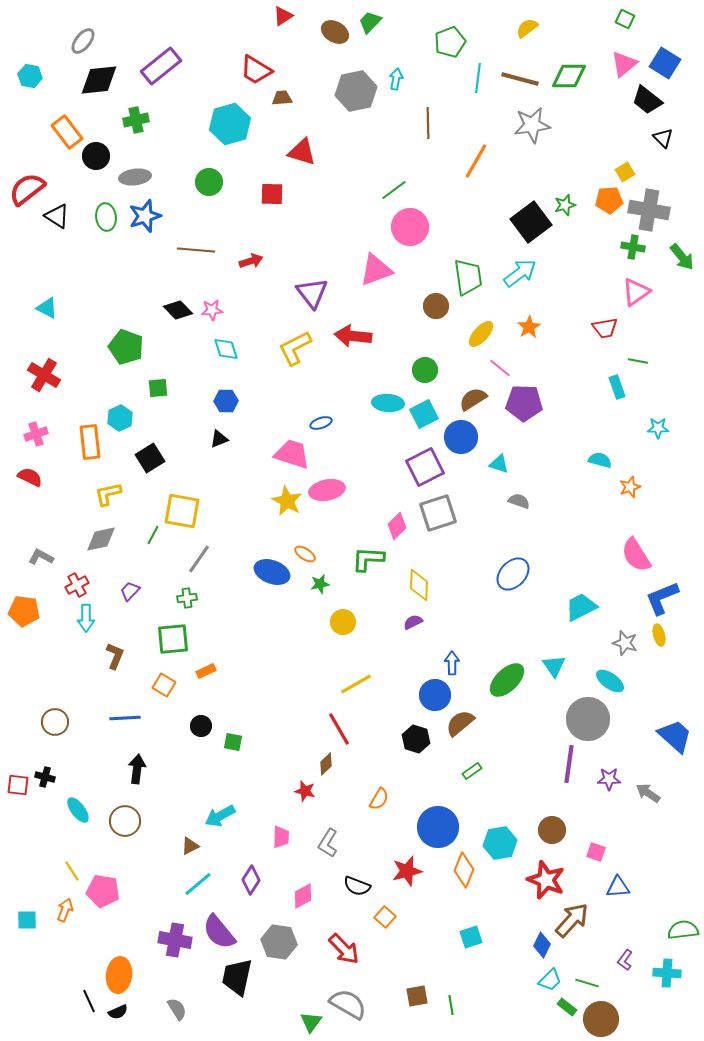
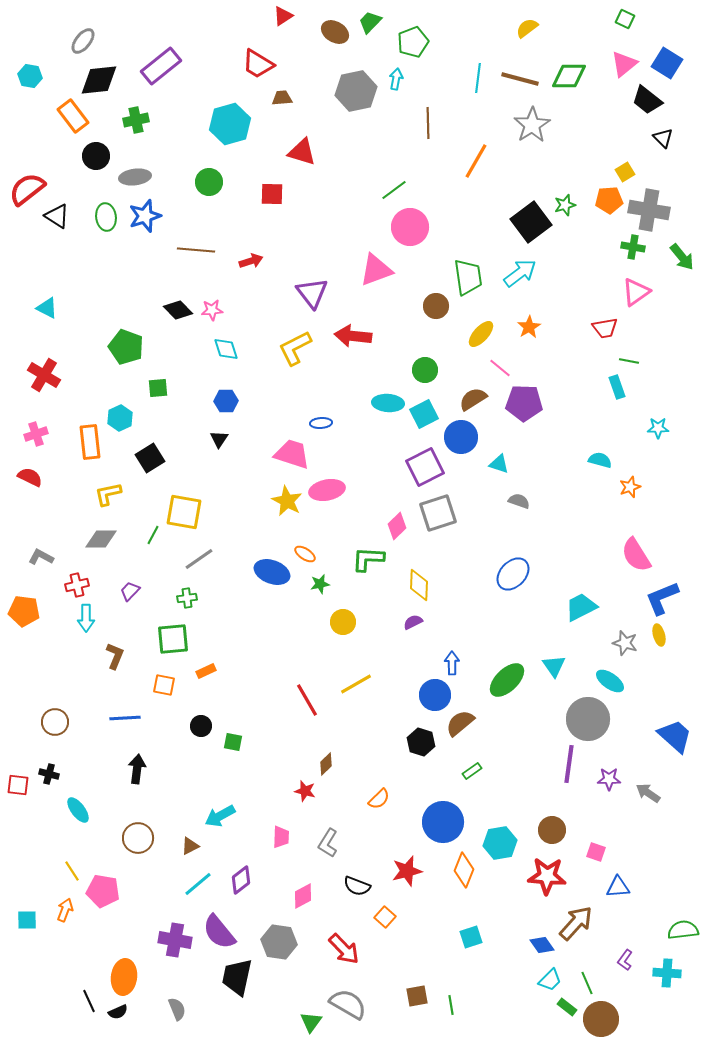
green pentagon at (450, 42): moved 37 px left
blue square at (665, 63): moved 2 px right
red trapezoid at (256, 70): moved 2 px right, 6 px up
gray star at (532, 125): rotated 24 degrees counterclockwise
orange rectangle at (67, 132): moved 6 px right, 16 px up
green line at (638, 361): moved 9 px left
blue ellipse at (321, 423): rotated 15 degrees clockwise
black triangle at (219, 439): rotated 36 degrees counterclockwise
yellow square at (182, 511): moved 2 px right, 1 px down
gray diamond at (101, 539): rotated 12 degrees clockwise
gray line at (199, 559): rotated 20 degrees clockwise
red cross at (77, 585): rotated 15 degrees clockwise
orange square at (164, 685): rotated 20 degrees counterclockwise
red line at (339, 729): moved 32 px left, 29 px up
black hexagon at (416, 739): moved 5 px right, 3 px down
black cross at (45, 777): moved 4 px right, 3 px up
orange semicircle at (379, 799): rotated 15 degrees clockwise
brown circle at (125, 821): moved 13 px right, 17 px down
blue circle at (438, 827): moved 5 px right, 5 px up
purple diamond at (251, 880): moved 10 px left; rotated 20 degrees clockwise
red star at (546, 880): moved 1 px right, 4 px up; rotated 18 degrees counterclockwise
brown arrow at (572, 920): moved 4 px right, 3 px down
blue diamond at (542, 945): rotated 60 degrees counterclockwise
orange ellipse at (119, 975): moved 5 px right, 2 px down
green line at (587, 983): rotated 50 degrees clockwise
gray semicircle at (177, 1009): rotated 10 degrees clockwise
